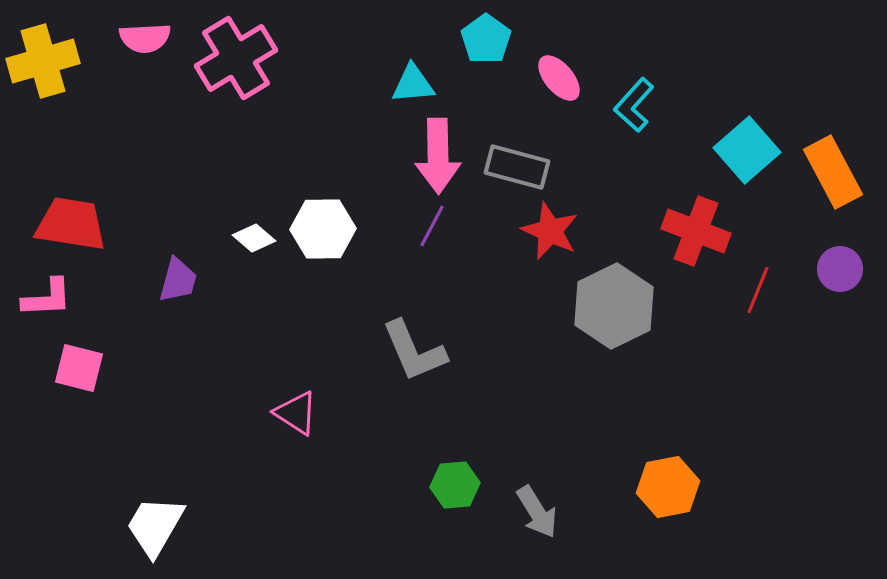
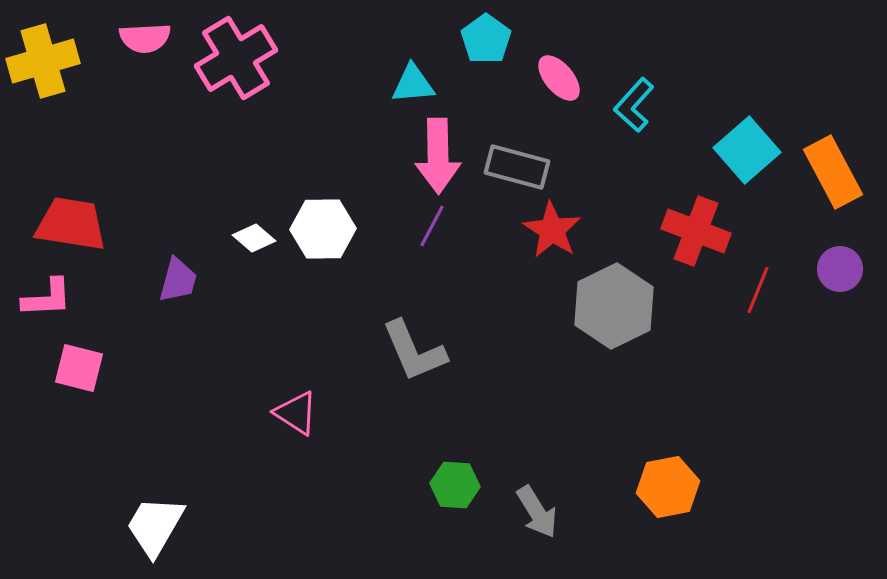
red star: moved 2 px right, 1 px up; rotated 8 degrees clockwise
green hexagon: rotated 9 degrees clockwise
